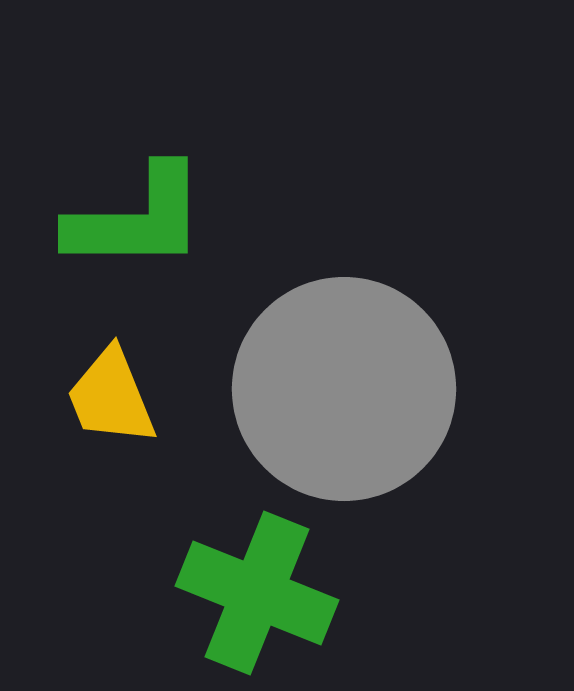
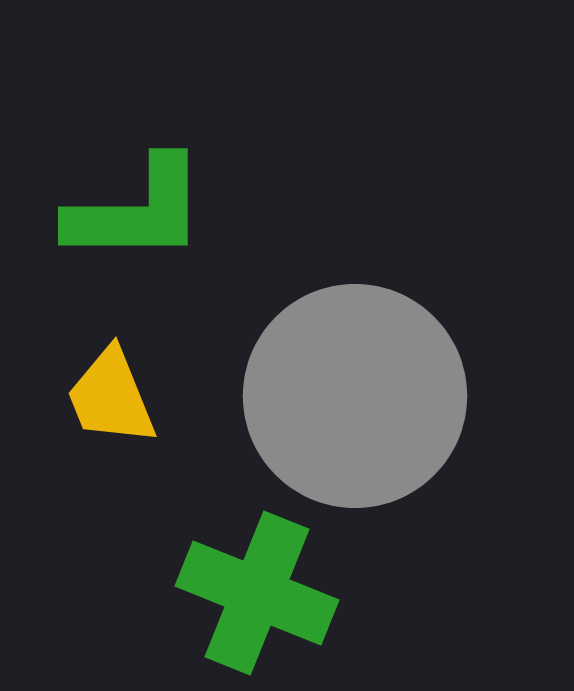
green L-shape: moved 8 px up
gray circle: moved 11 px right, 7 px down
